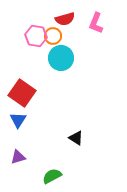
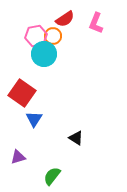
red semicircle: rotated 18 degrees counterclockwise
pink hexagon: rotated 20 degrees counterclockwise
cyan circle: moved 17 px left, 4 px up
blue triangle: moved 16 px right, 1 px up
green semicircle: rotated 24 degrees counterclockwise
